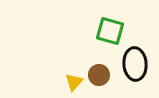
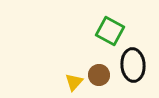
green square: rotated 12 degrees clockwise
black ellipse: moved 2 px left, 1 px down
